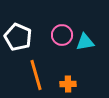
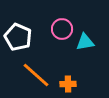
pink circle: moved 6 px up
orange line: rotated 32 degrees counterclockwise
